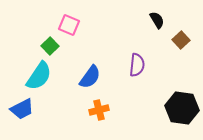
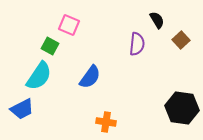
green square: rotated 18 degrees counterclockwise
purple semicircle: moved 21 px up
orange cross: moved 7 px right, 12 px down; rotated 24 degrees clockwise
